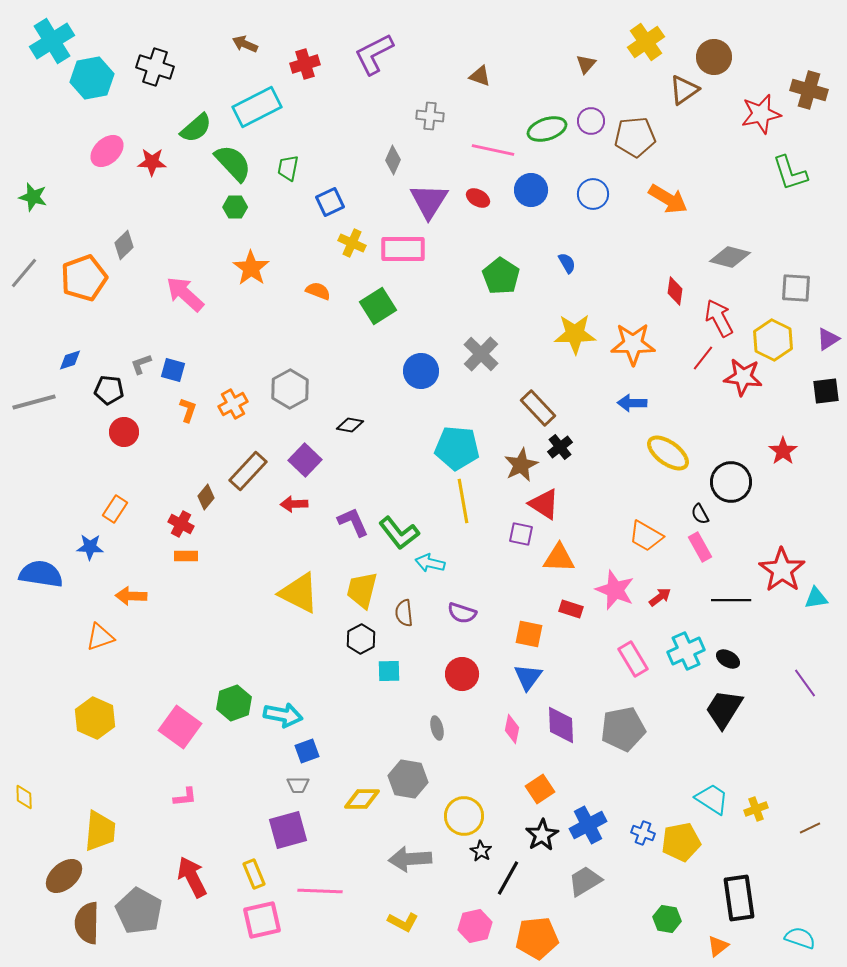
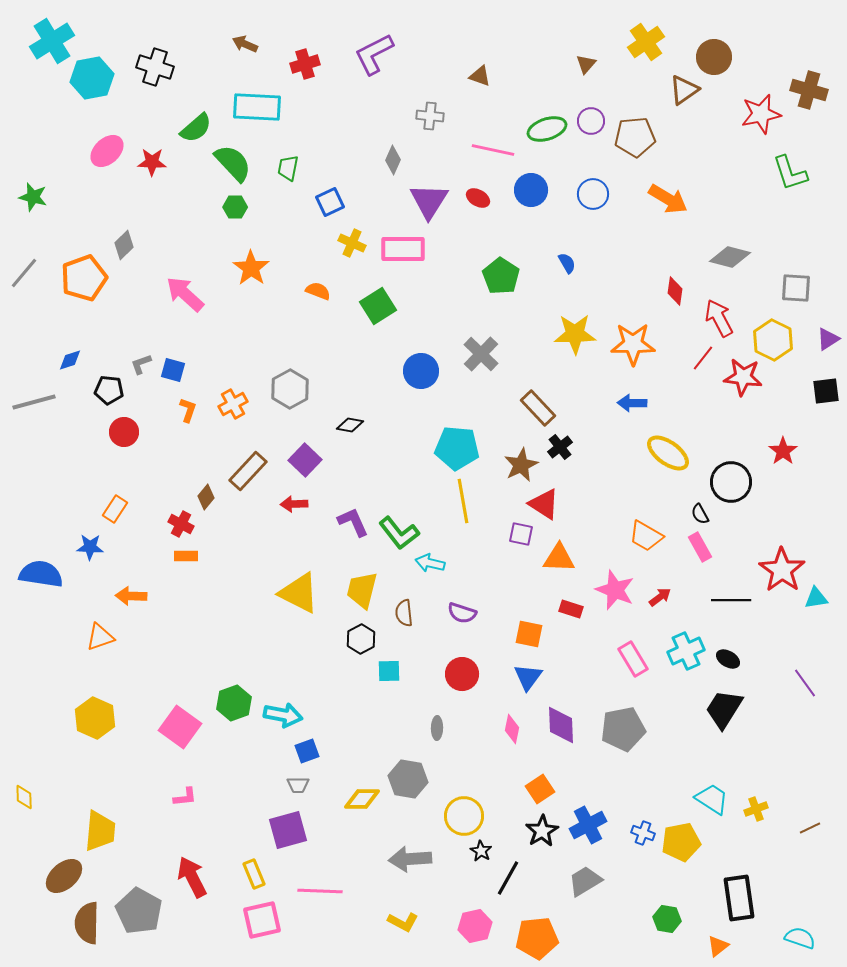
cyan rectangle at (257, 107): rotated 30 degrees clockwise
gray ellipse at (437, 728): rotated 15 degrees clockwise
black star at (542, 835): moved 4 px up
